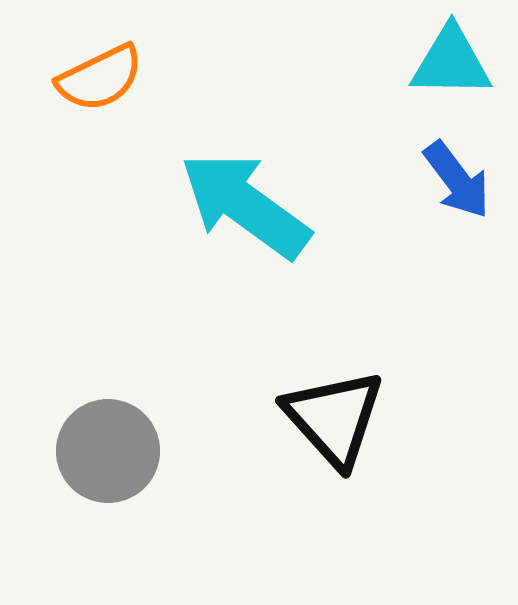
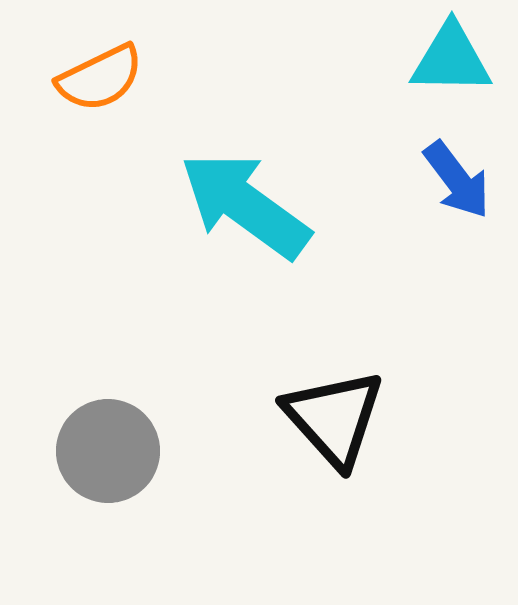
cyan triangle: moved 3 px up
